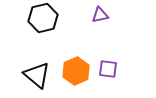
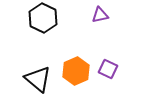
black hexagon: rotated 20 degrees counterclockwise
purple square: rotated 18 degrees clockwise
black triangle: moved 1 px right, 4 px down
